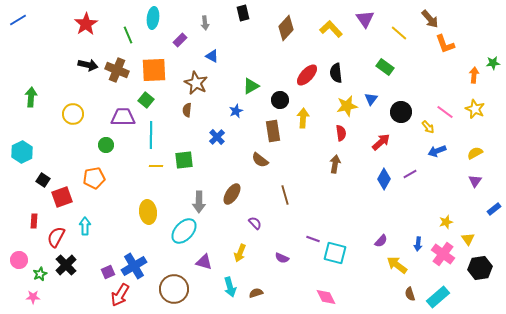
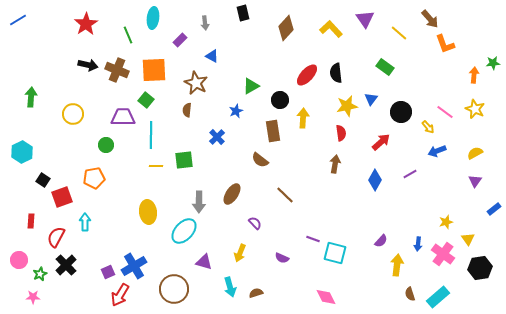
blue diamond at (384, 179): moved 9 px left, 1 px down
brown line at (285, 195): rotated 30 degrees counterclockwise
red rectangle at (34, 221): moved 3 px left
cyan arrow at (85, 226): moved 4 px up
yellow arrow at (397, 265): rotated 60 degrees clockwise
